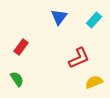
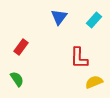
red L-shape: rotated 115 degrees clockwise
